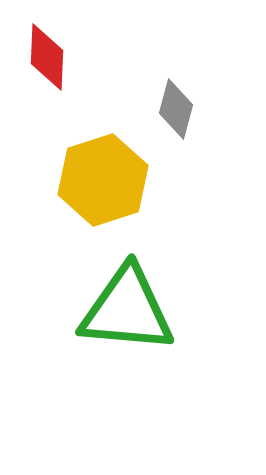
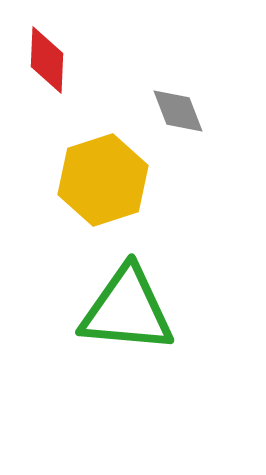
red diamond: moved 3 px down
gray diamond: moved 2 px right, 2 px down; rotated 36 degrees counterclockwise
